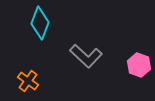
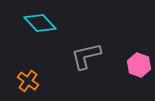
cyan diamond: rotated 64 degrees counterclockwise
gray L-shape: rotated 124 degrees clockwise
